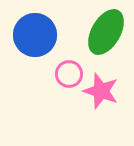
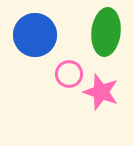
green ellipse: rotated 24 degrees counterclockwise
pink star: moved 1 px down
